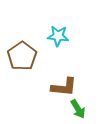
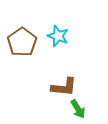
cyan star: rotated 15 degrees clockwise
brown pentagon: moved 14 px up
